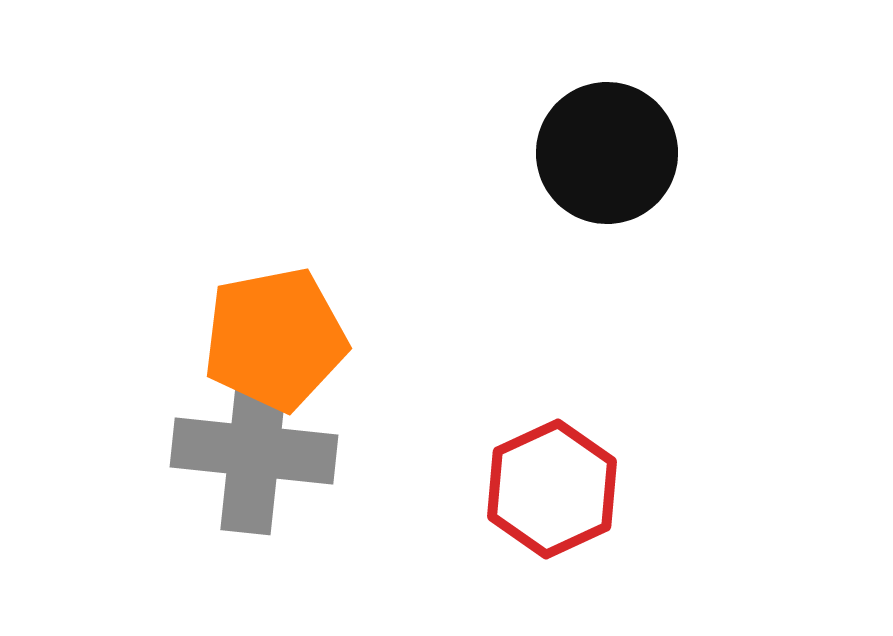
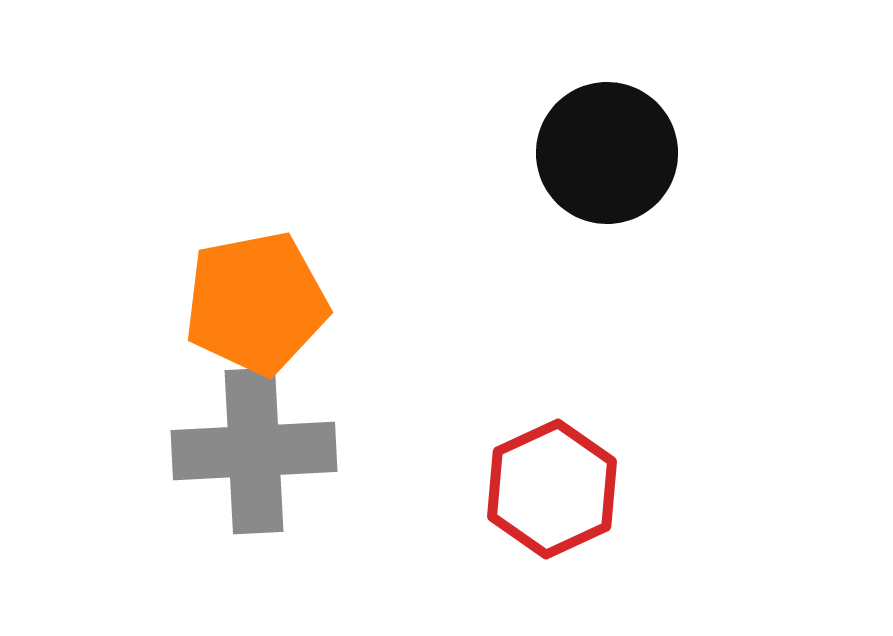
orange pentagon: moved 19 px left, 36 px up
gray cross: rotated 9 degrees counterclockwise
